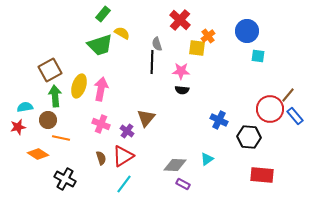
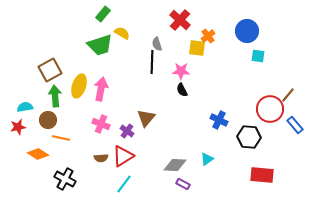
black semicircle: rotated 56 degrees clockwise
blue rectangle: moved 9 px down
brown semicircle: rotated 104 degrees clockwise
